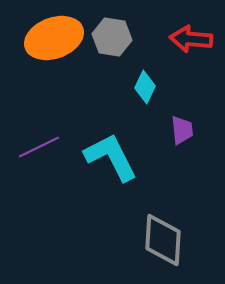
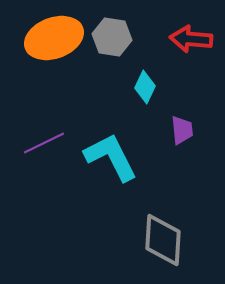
purple line: moved 5 px right, 4 px up
